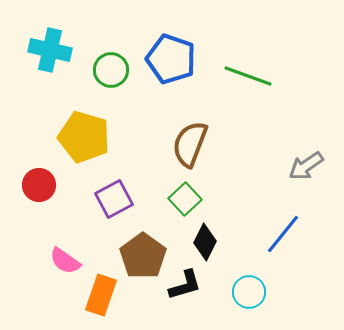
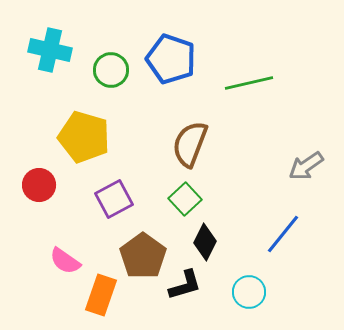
green line: moved 1 px right, 7 px down; rotated 33 degrees counterclockwise
